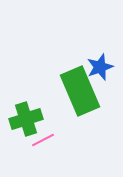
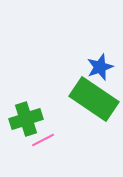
green rectangle: moved 14 px right, 8 px down; rotated 33 degrees counterclockwise
